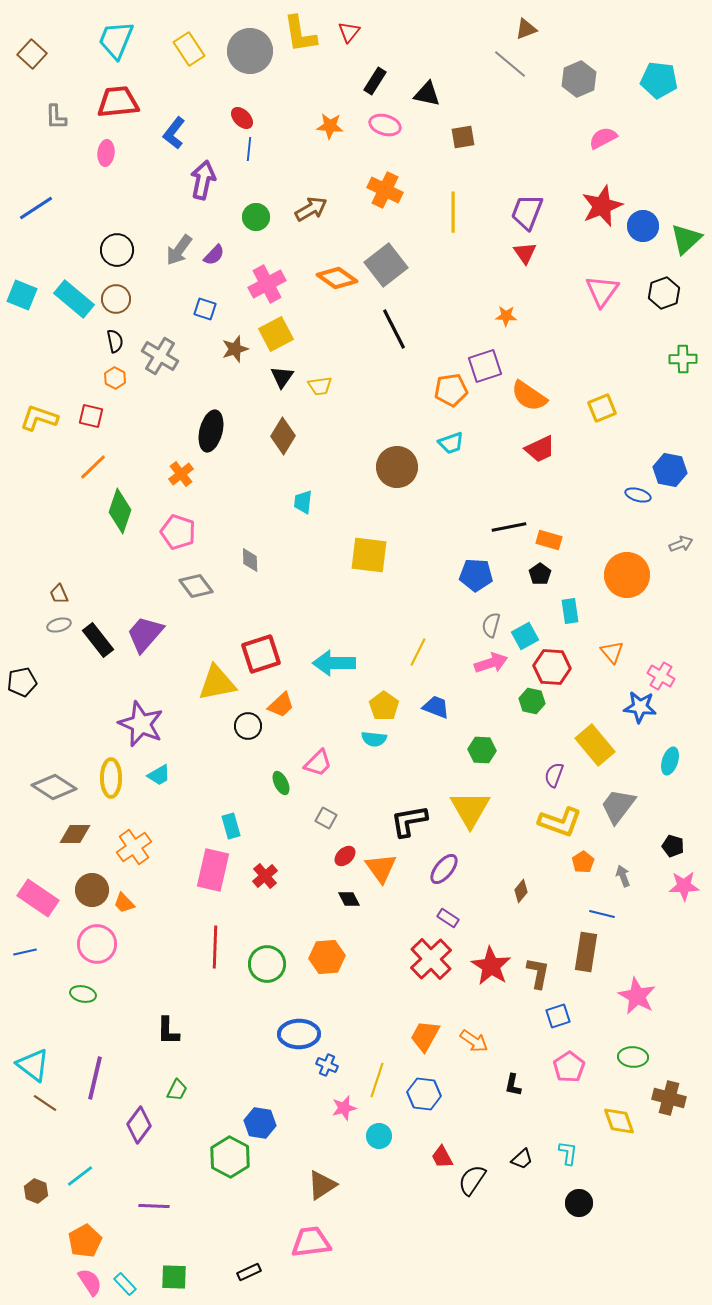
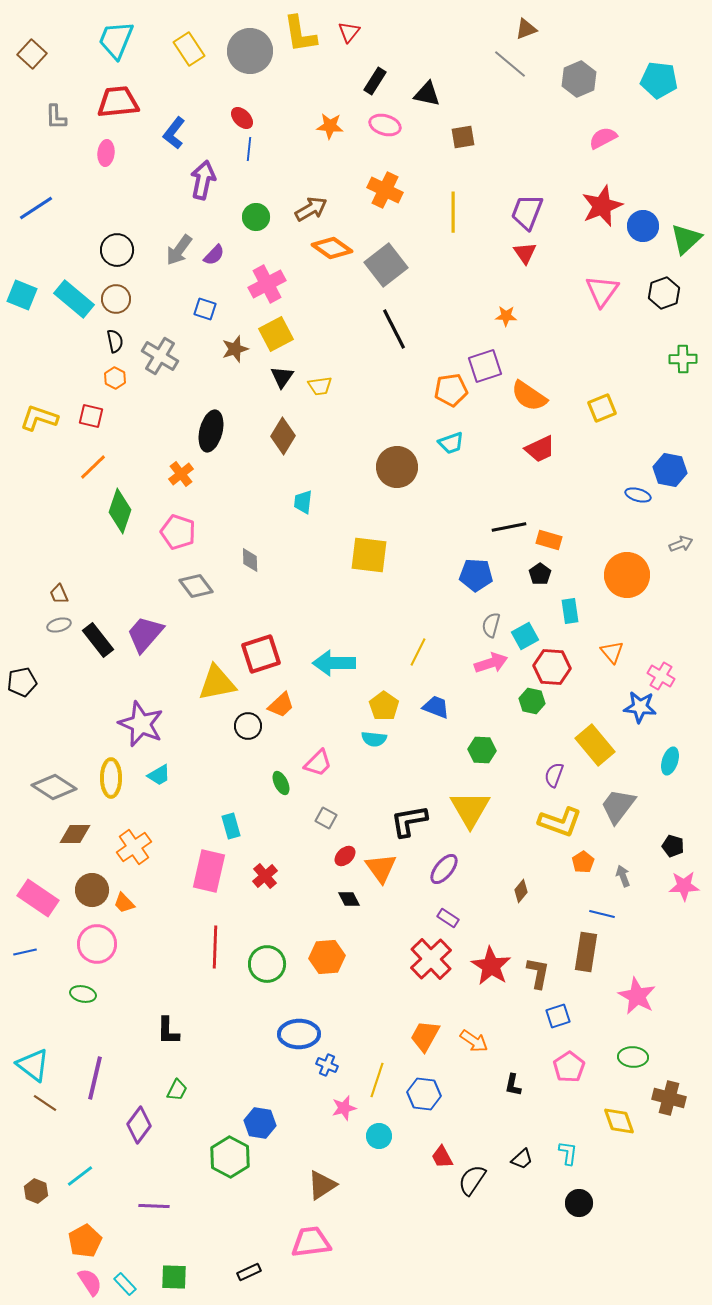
orange diamond at (337, 278): moved 5 px left, 30 px up
pink rectangle at (213, 870): moved 4 px left, 1 px down
